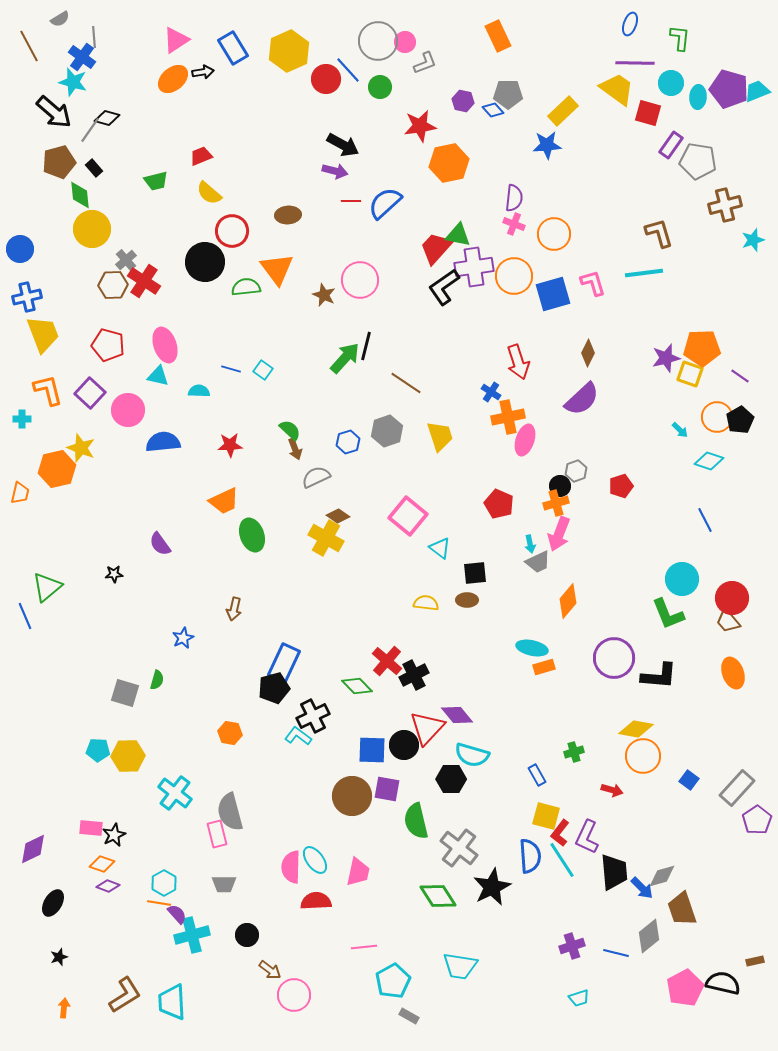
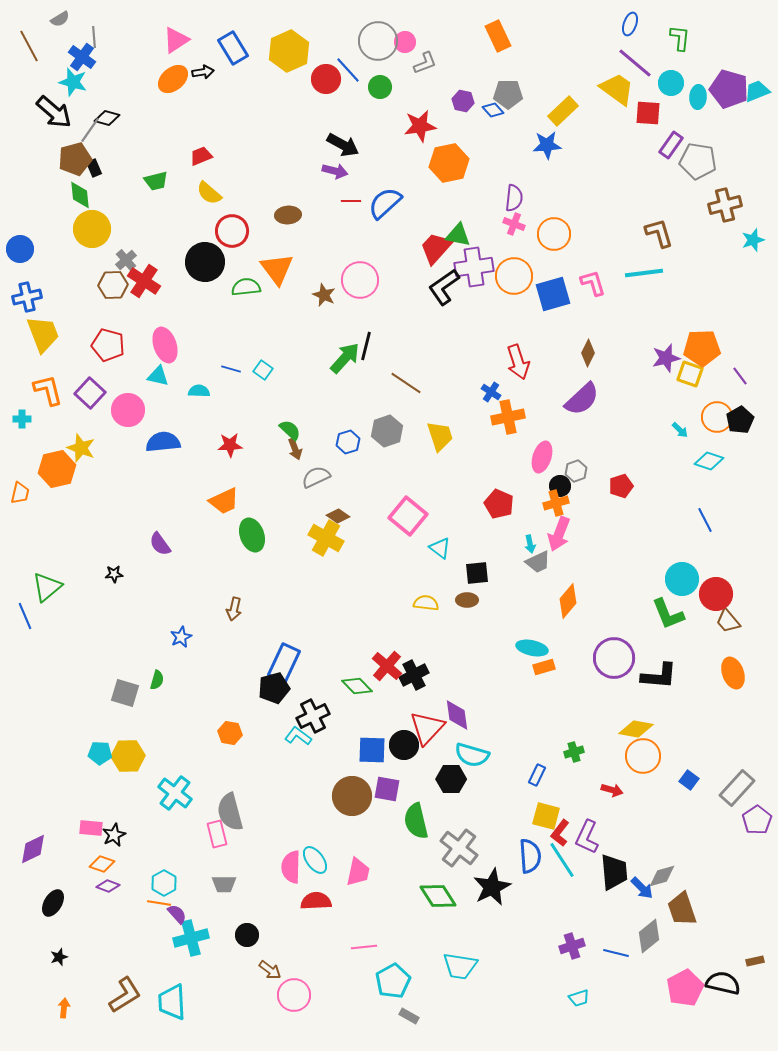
purple line at (635, 63): rotated 39 degrees clockwise
red square at (648, 113): rotated 12 degrees counterclockwise
brown pentagon at (59, 162): moved 16 px right, 3 px up
black rectangle at (94, 168): rotated 18 degrees clockwise
purple line at (740, 376): rotated 18 degrees clockwise
pink ellipse at (525, 440): moved 17 px right, 17 px down
black square at (475, 573): moved 2 px right
red circle at (732, 598): moved 16 px left, 4 px up
blue star at (183, 638): moved 2 px left, 1 px up
red cross at (387, 661): moved 5 px down
purple diamond at (457, 715): rotated 32 degrees clockwise
cyan pentagon at (98, 750): moved 2 px right, 3 px down
blue rectangle at (537, 775): rotated 55 degrees clockwise
cyan cross at (192, 935): moved 1 px left, 3 px down
